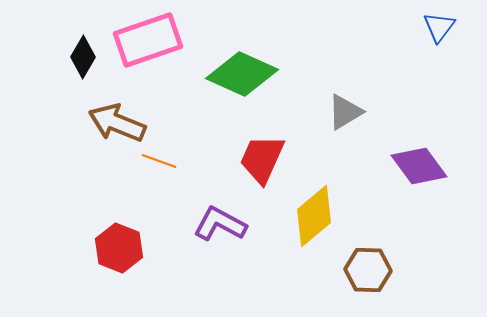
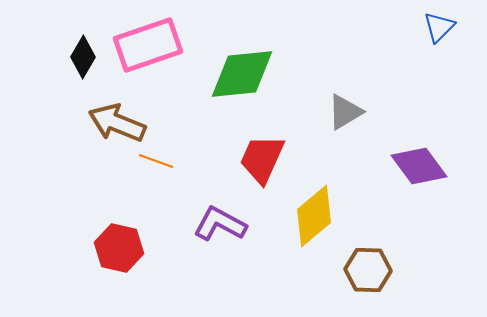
blue triangle: rotated 8 degrees clockwise
pink rectangle: moved 5 px down
green diamond: rotated 30 degrees counterclockwise
orange line: moved 3 px left
red hexagon: rotated 9 degrees counterclockwise
